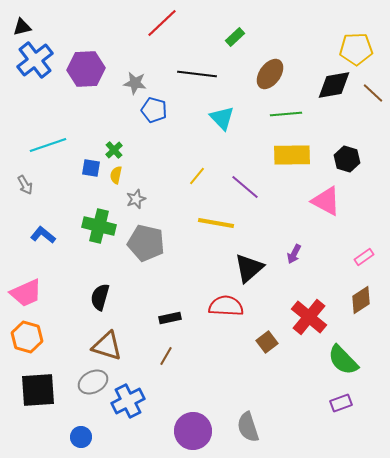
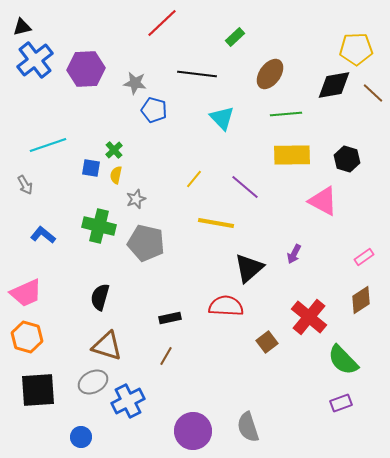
yellow line at (197, 176): moved 3 px left, 3 px down
pink triangle at (326, 201): moved 3 px left
